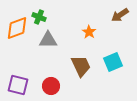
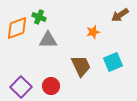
orange star: moved 4 px right; rotated 24 degrees clockwise
purple square: moved 3 px right, 2 px down; rotated 30 degrees clockwise
